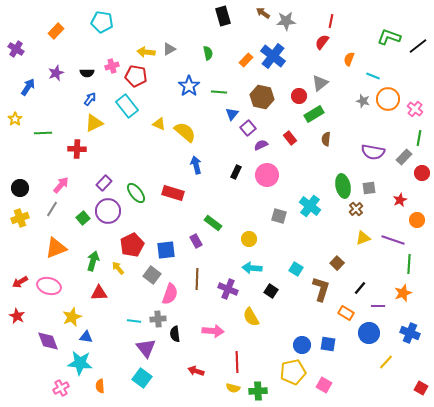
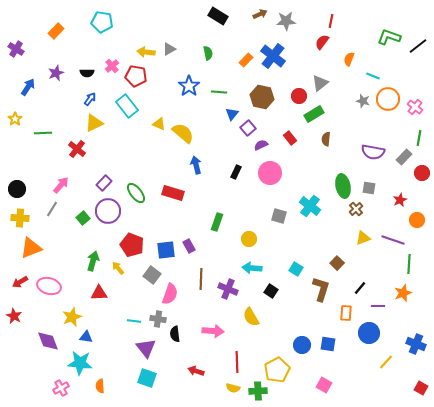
brown arrow at (263, 13): moved 3 px left, 1 px down; rotated 120 degrees clockwise
black rectangle at (223, 16): moved 5 px left; rotated 42 degrees counterclockwise
pink cross at (112, 66): rotated 24 degrees counterclockwise
pink cross at (415, 109): moved 2 px up
yellow semicircle at (185, 132): moved 2 px left, 1 px down
red cross at (77, 149): rotated 36 degrees clockwise
pink circle at (267, 175): moved 3 px right, 2 px up
black circle at (20, 188): moved 3 px left, 1 px down
gray square at (369, 188): rotated 16 degrees clockwise
yellow cross at (20, 218): rotated 24 degrees clockwise
green rectangle at (213, 223): moved 4 px right, 1 px up; rotated 72 degrees clockwise
purple rectangle at (196, 241): moved 7 px left, 5 px down
red pentagon at (132, 245): rotated 25 degrees counterclockwise
orange triangle at (56, 248): moved 25 px left
brown line at (197, 279): moved 4 px right
orange rectangle at (346, 313): rotated 63 degrees clockwise
red star at (17, 316): moved 3 px left
gray cross at (158, 319): rotated 14 degrees clockwise
blue cross at (410, 333): moved 6 px right, 11 px down
yellow pentagon at (293, 372): moved 16 px left, 2 px up; rotated 15 degrees counterclockwise
cyan square at (142, 378): moved 5 px right; rotated 18 degrees counterclockwise
